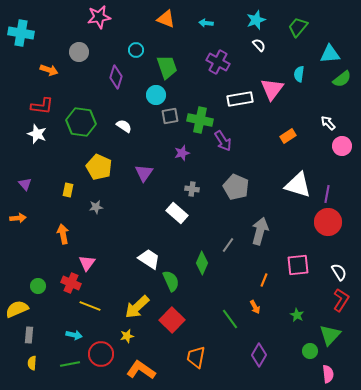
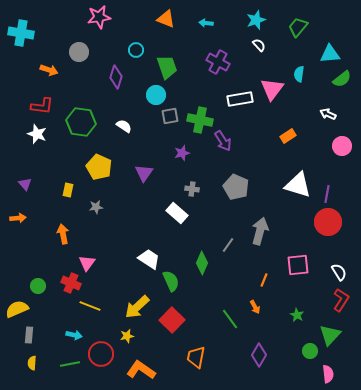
white arrow at (328, 123): moved 9 px up; rotated 21 degrees counterclockwise
